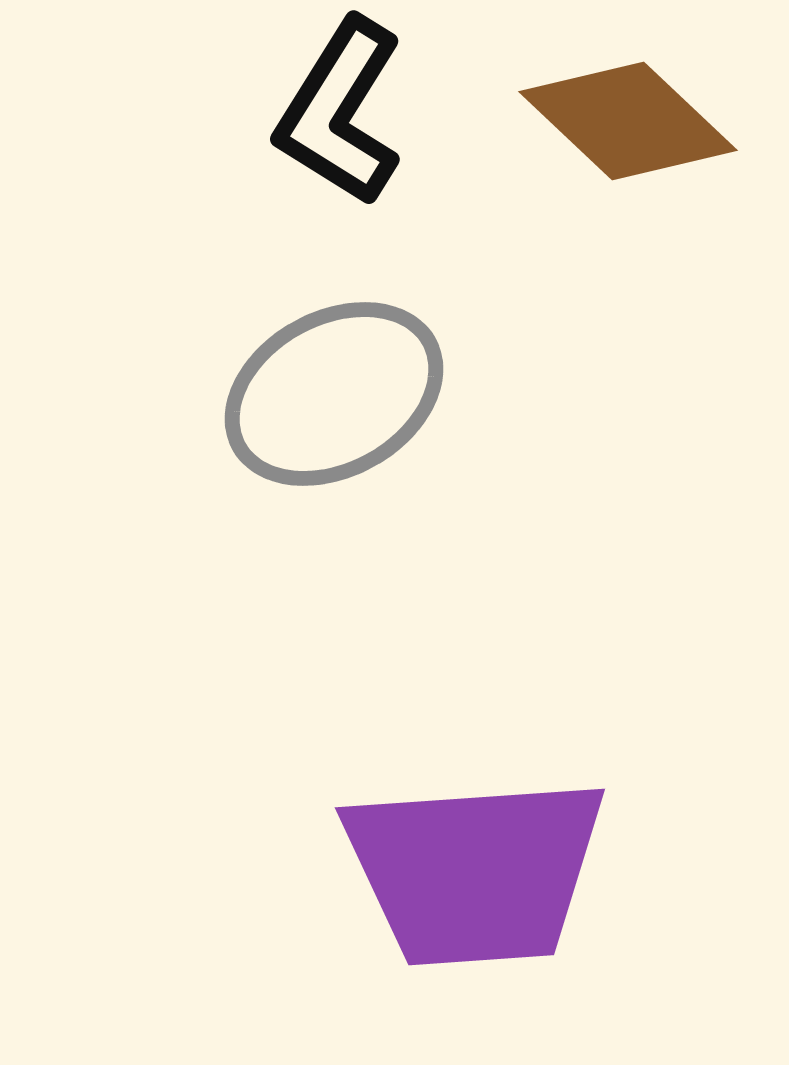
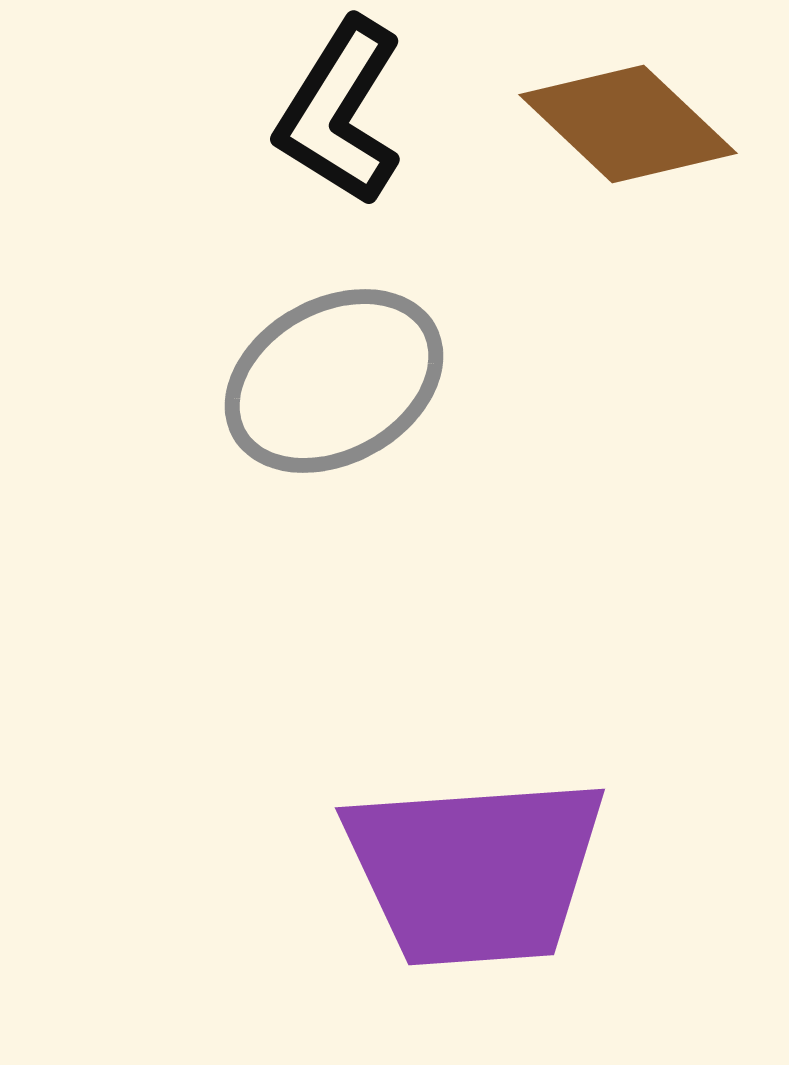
brown diamond: moved 3 px down
gray ellipse: moved 13 px up
